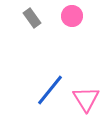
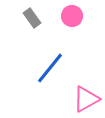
blue line: moved 22 px up
pink triangle: rotated 32 degrees clockwise
